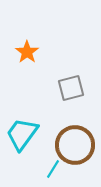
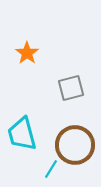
orange star: moved 1 px down
cyan trapezoid: rotated 51 degrees counterclockwise
cyan line: moved 2 px left
